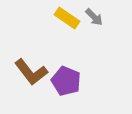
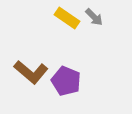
brown L-shape: rotated 12 degrees counterclockwise
